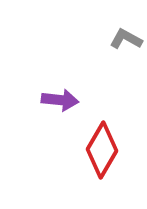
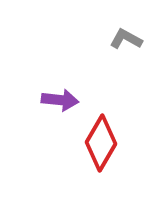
red diamond: moved 1 px left, 7 px up
